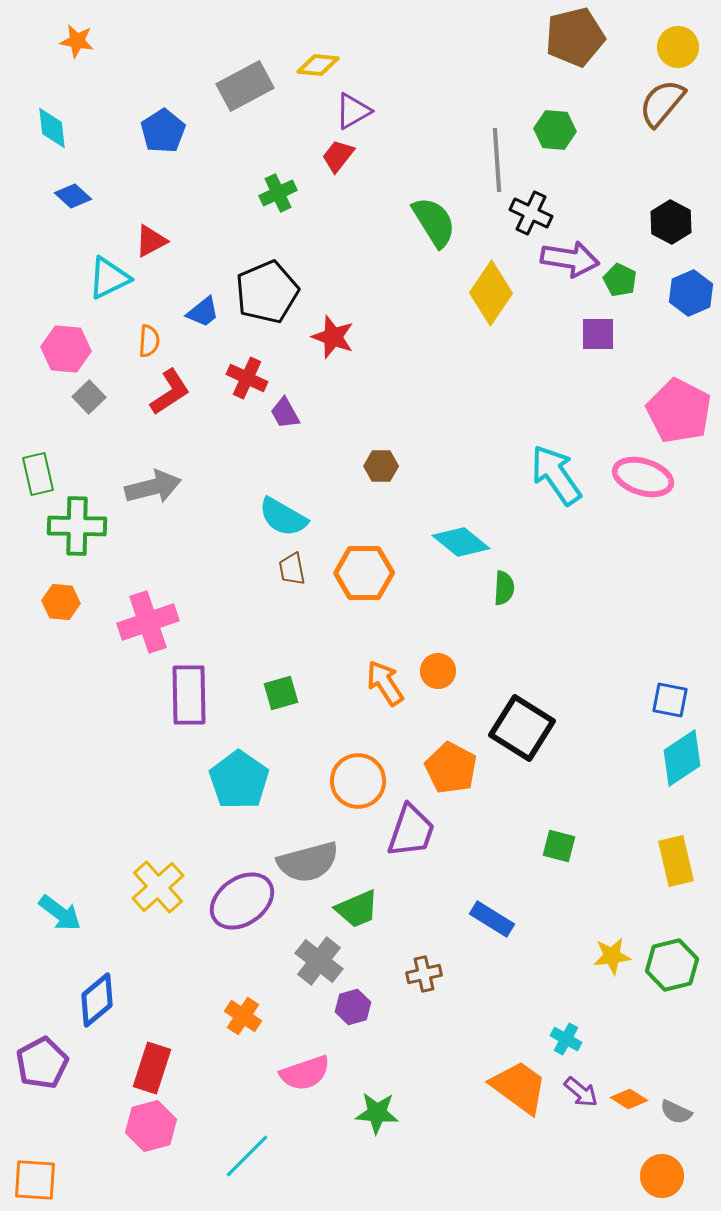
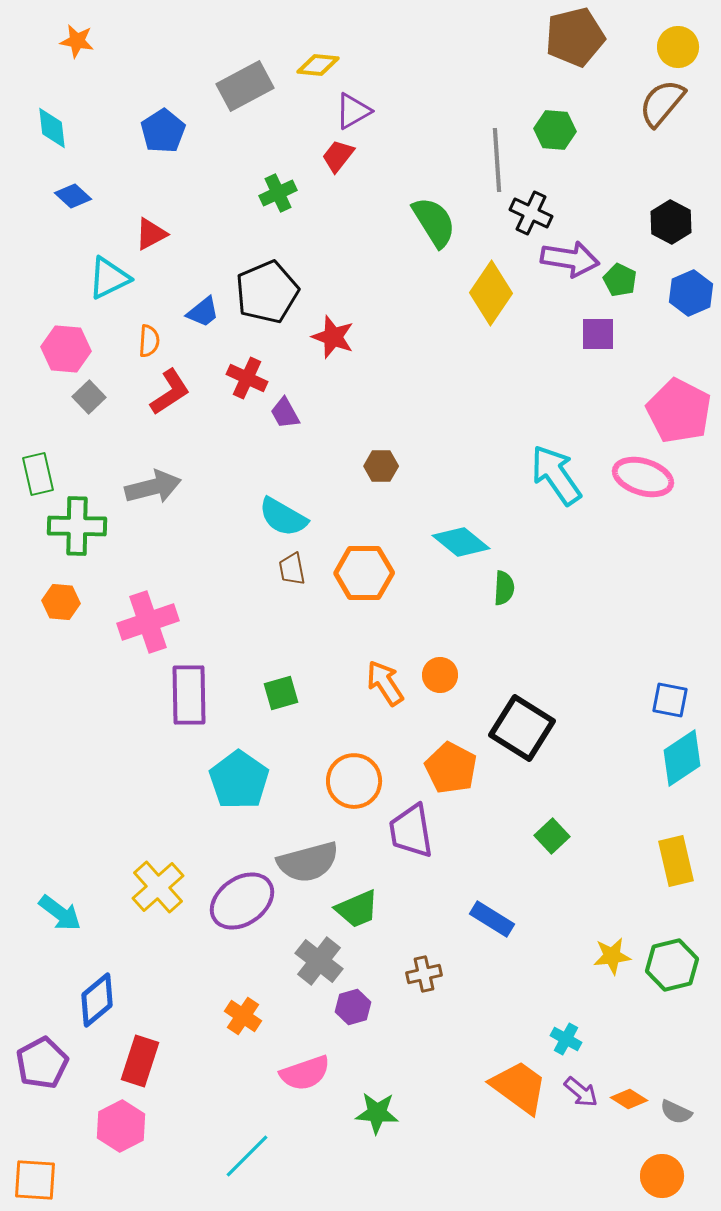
red triangle at (151, 241): moved 7 px up
orange circle at (438, 671): moved 2 px right, 4 px down
orange circle at (358, 781): moved 4 px left
purple trapezoid at (411, 831): rotated 152 degrees clockwise
green square at (559, 846): moved 7 px left, 10 px up; rotated 32 degrees clockwise
red rectangle at (152, 1068): moved 12 px left, 7 px up
pink hexagon at (151, 1126): moved 30 px left; rotated 12 degrees counterclockwise
